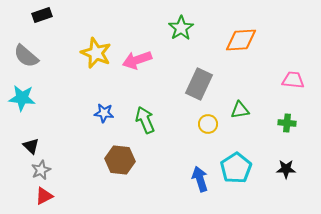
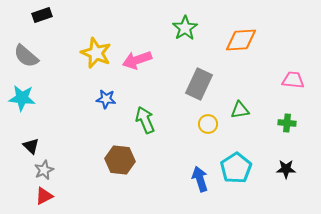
green star: moved 4 px right
blue star: moved 2 px right, 14 px up
gray star: moved 3 px right
